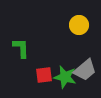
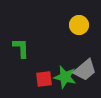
red square: moved 4 px down
